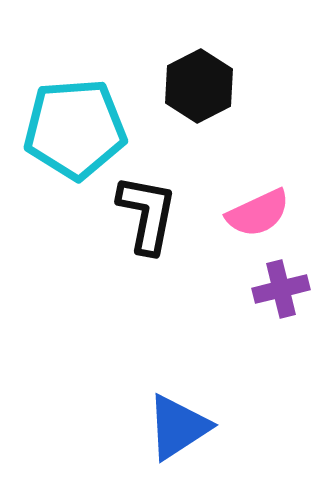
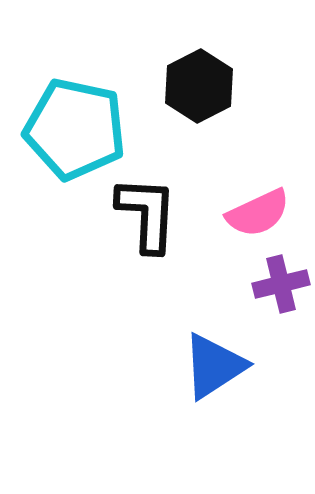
cyan pentagon: rotated 16 degrees clockwise
black L-shape: rotated 8 degrees counterclockwise
purple cross: moved 5 px up
blue triangle: moved 36 px right, 61 px up
